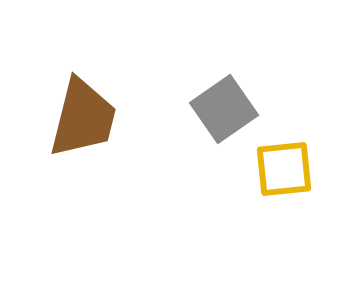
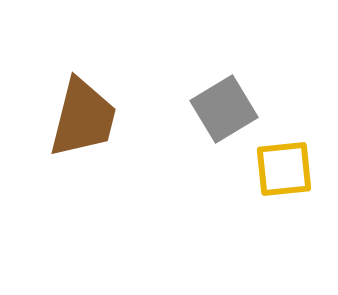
gray square: rotated 4 degrees clockwise
